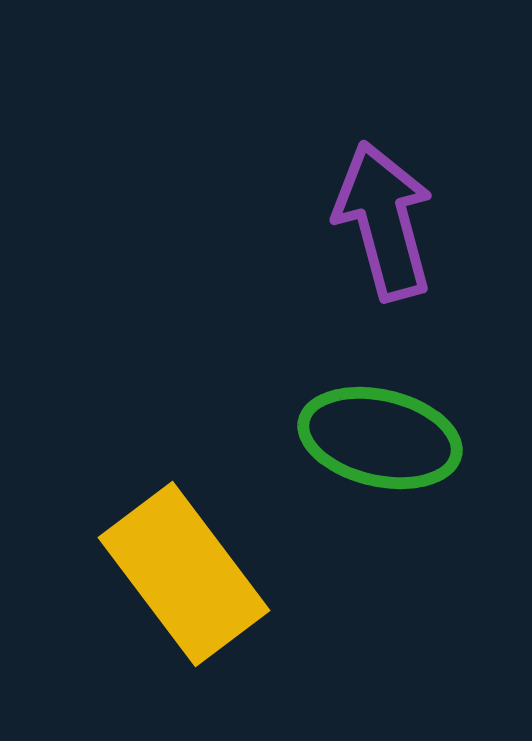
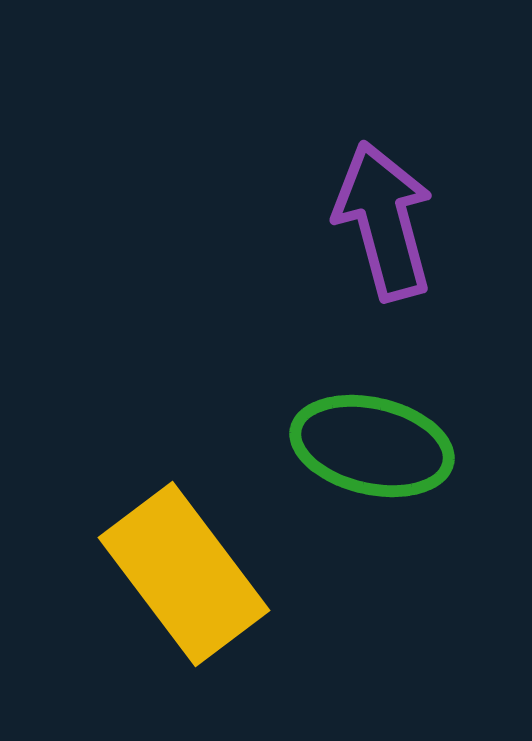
green ellipse: moved 8 px left, 8 px down
